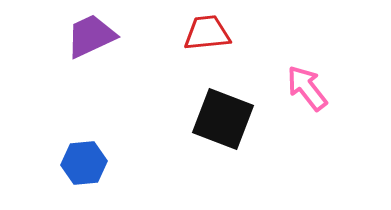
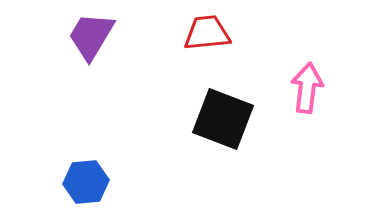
purple trapezoid: rotated 34 degrees counterclockwise
pink arrow: rotated 45 degrees clockwise
blue hexagon: moved 2 px right, 19 px down
